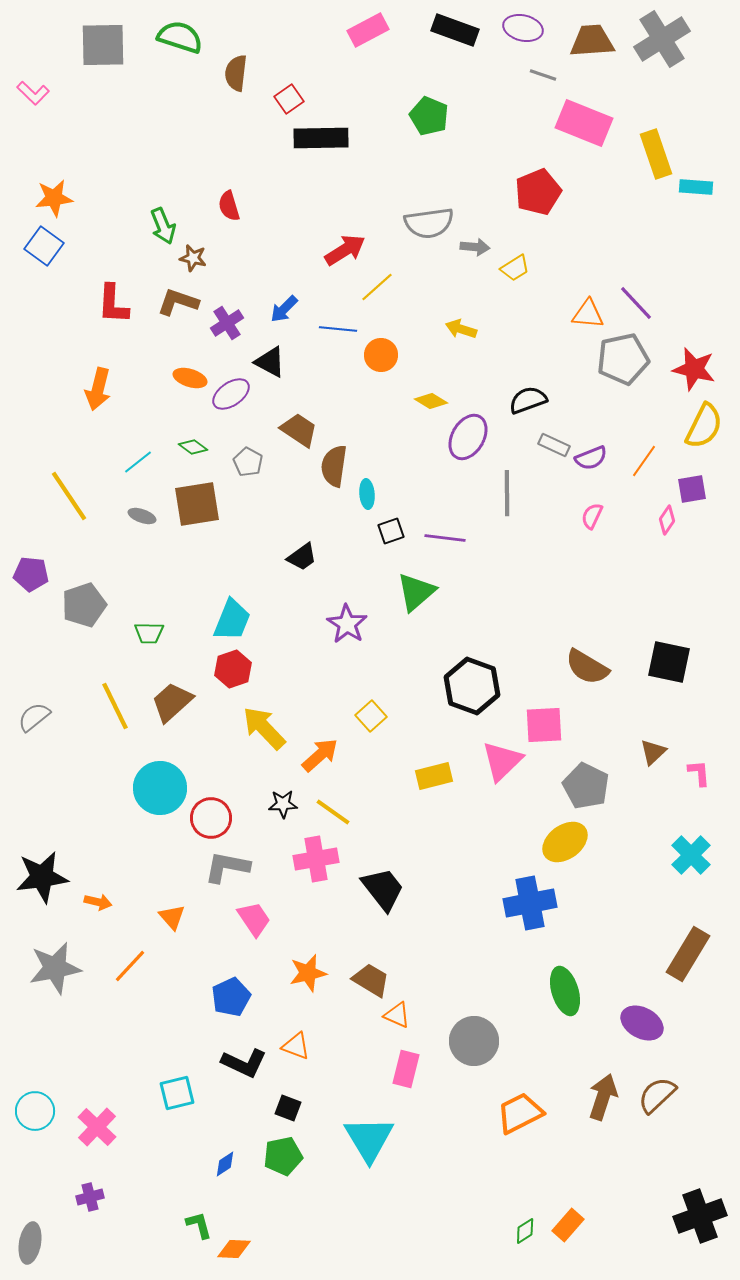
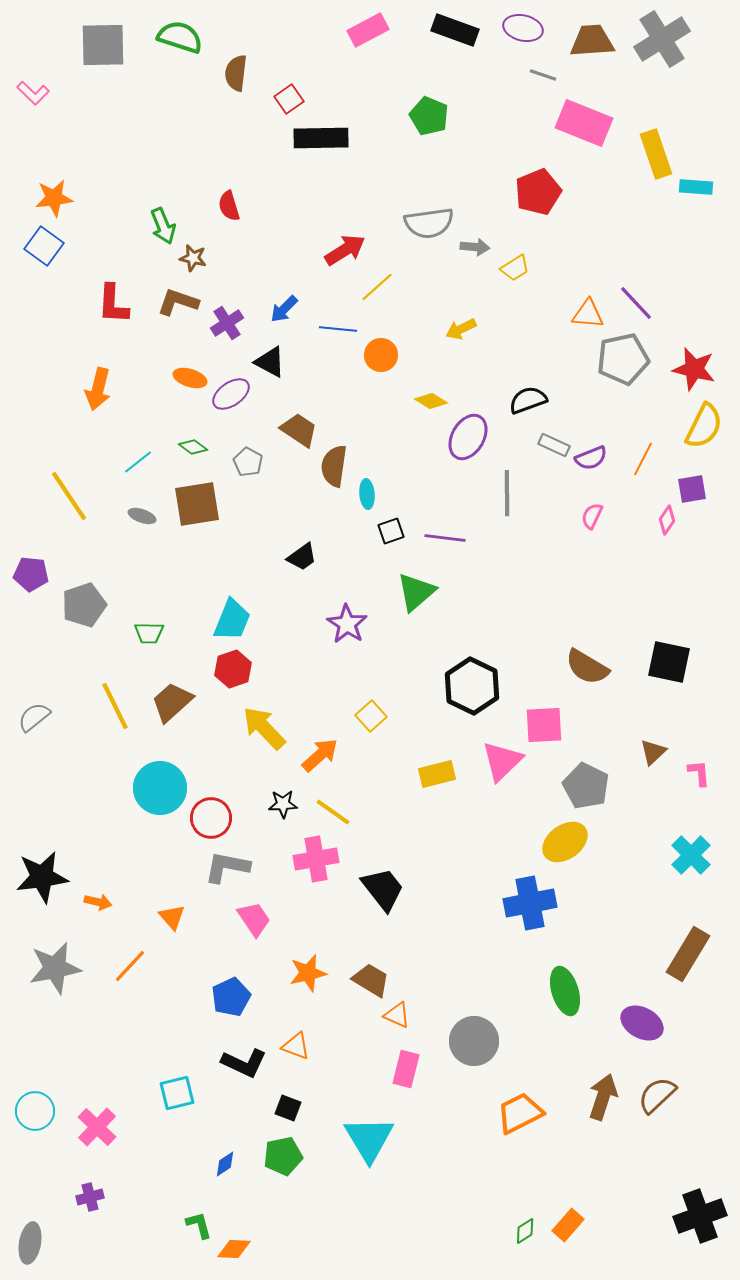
yellow arrow at (461, 329): rotated 44 degrees counterclockwise
orange line at (644, 461): moved 1 px left, 2 px up; rotated 8 degrees counterclockwise
black hexagon at (472, 686): rotated 6 degrees clockwise
yellow rectangle at (434, 776): moved 3 px right, 2 px up
